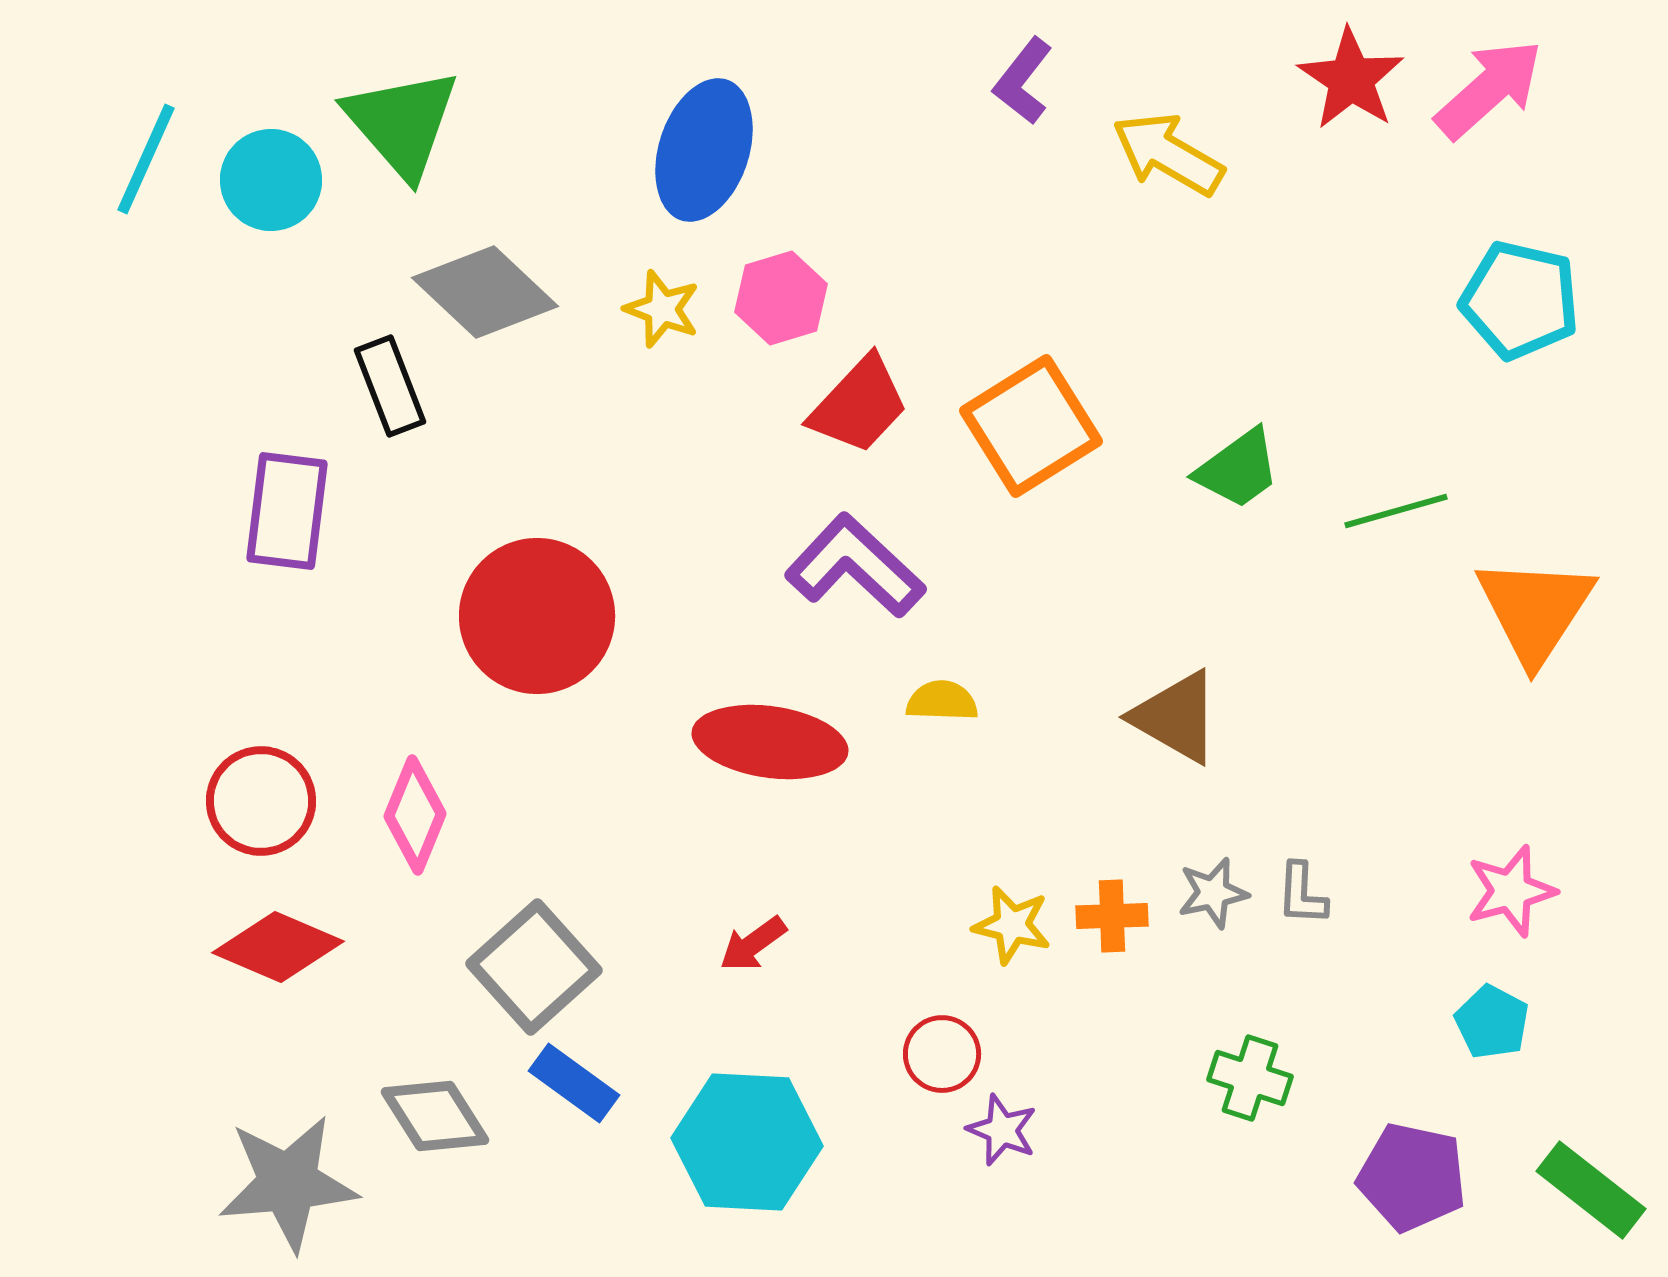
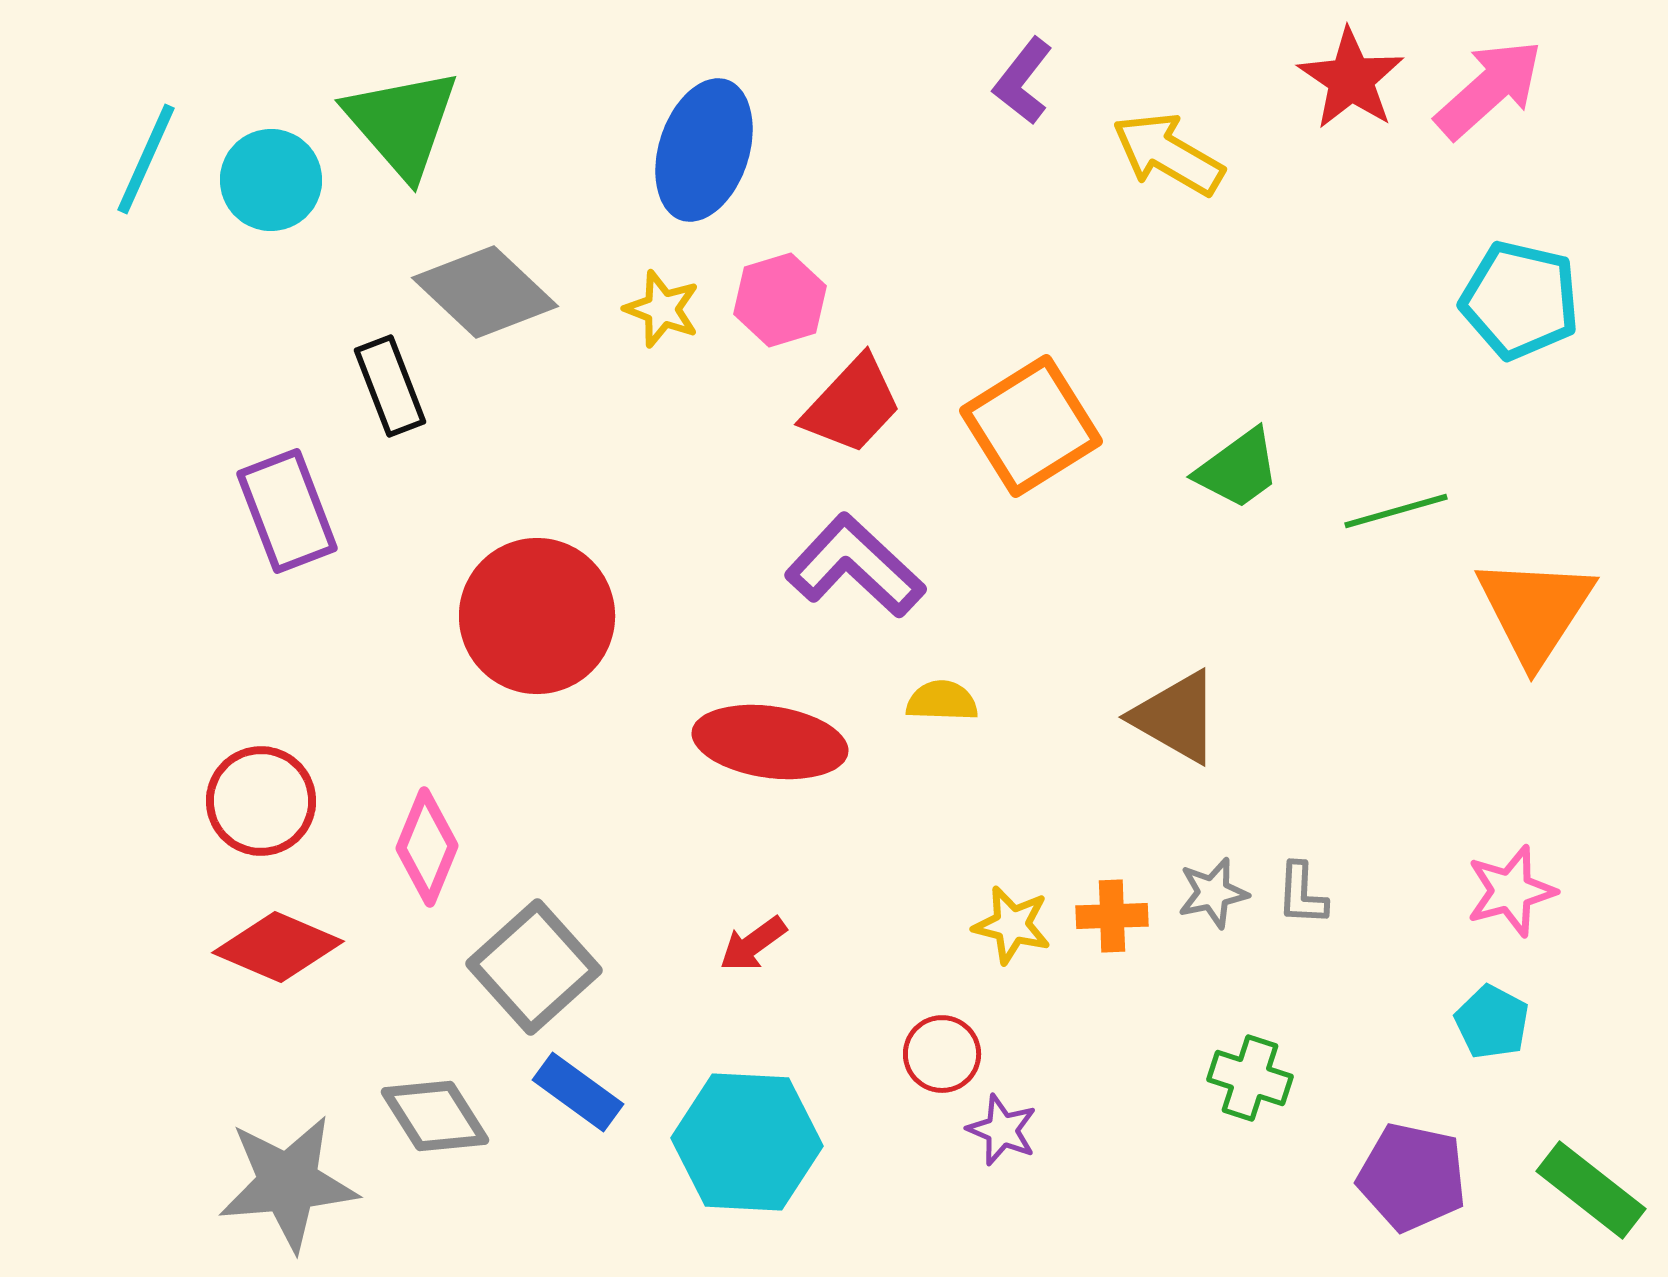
pink hexagon at (781, 298): moved 1 px left, 2 px down
red trapezoid at (859, 405): moved 7 px left
purple rectangle at (287, 511): rotated 28 degrees counterclockwise
pink diamond at (415, 815): moved 12 px right, 32 px down
blue rectangle at (574, 1083): moved 4 px right, 9 px down
